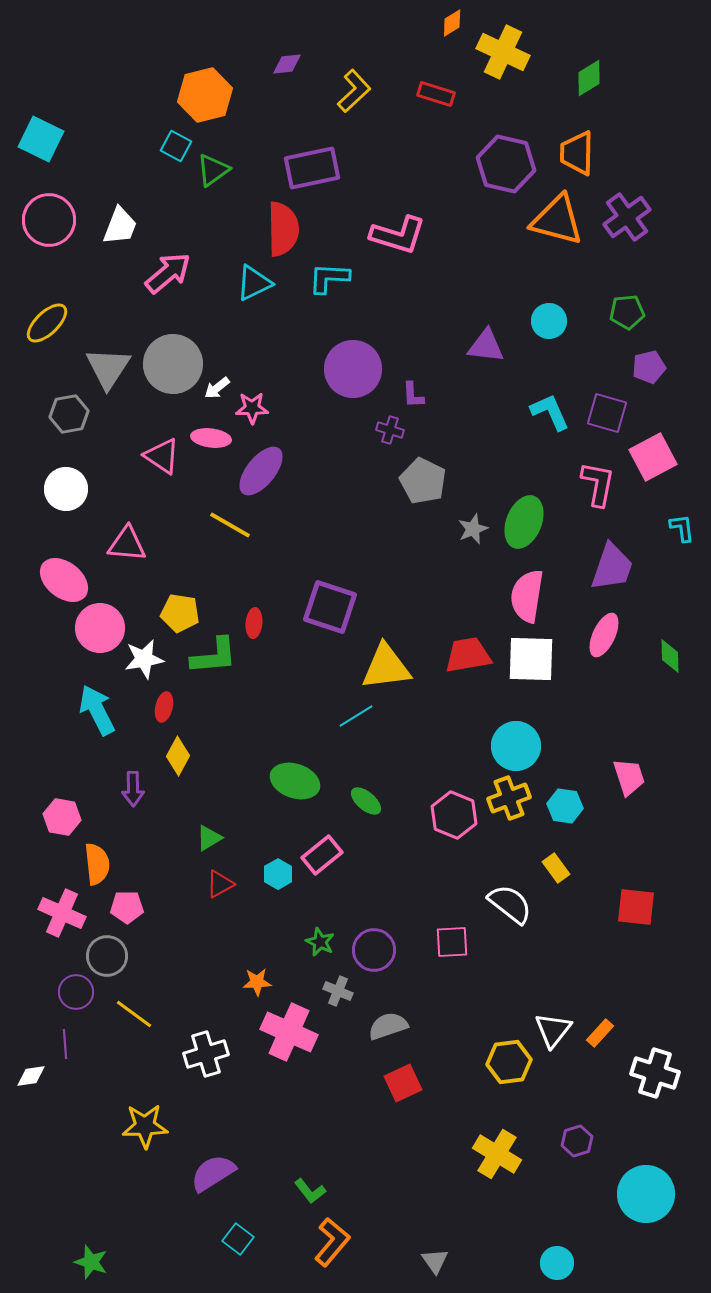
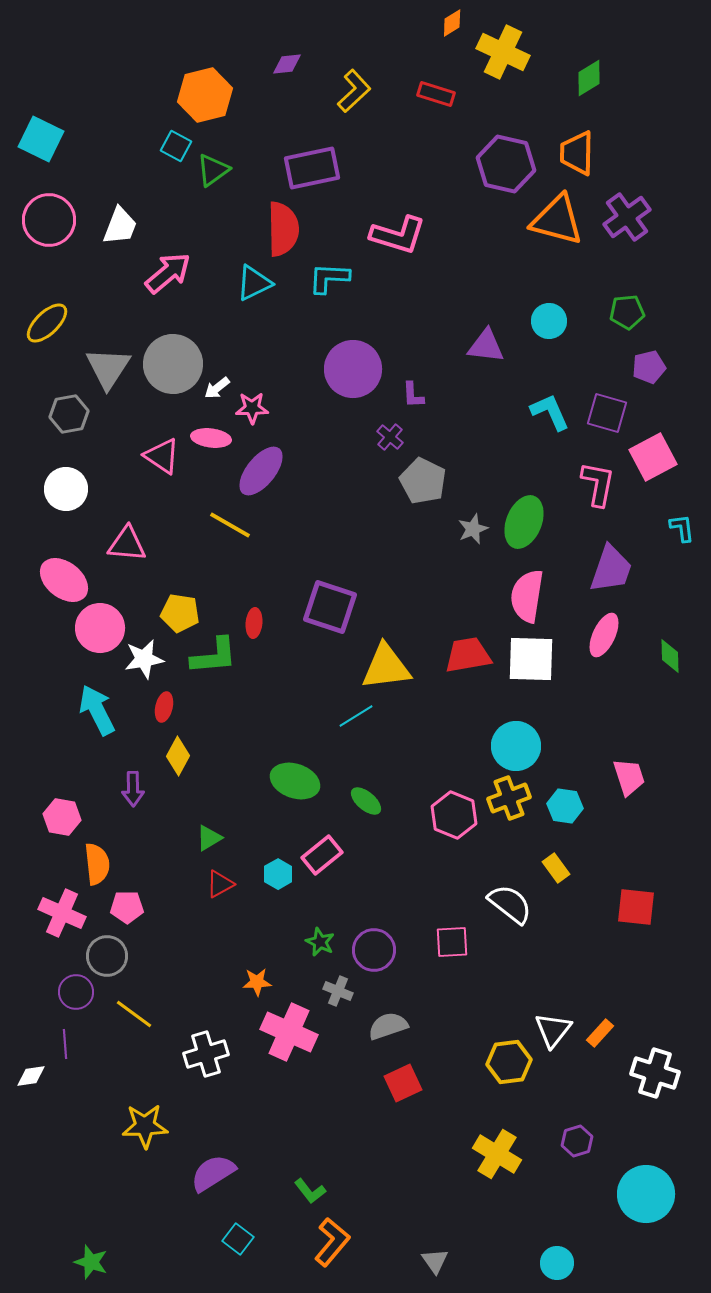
purple cross at (390, 430): moved 7 px down; rotated 24 degrees clockwise
purple trapezoid at (612, 567): moved 1 px left, 2 px down
